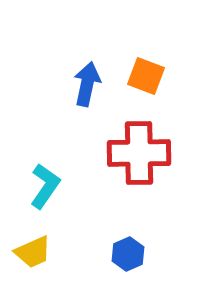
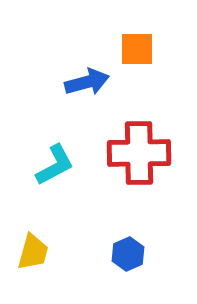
orange square: moved 9 px left, 27 px up; rotated 21 degrees counterclockwise
blue arrow: moved 2 px up; rotated 63 degrees clockwise
cyan L-shape: moved 10 px right, 21 px up; rotated 27 degrees clockwise
yellow trapezoid: rotated 51 degrees counterclockwise
